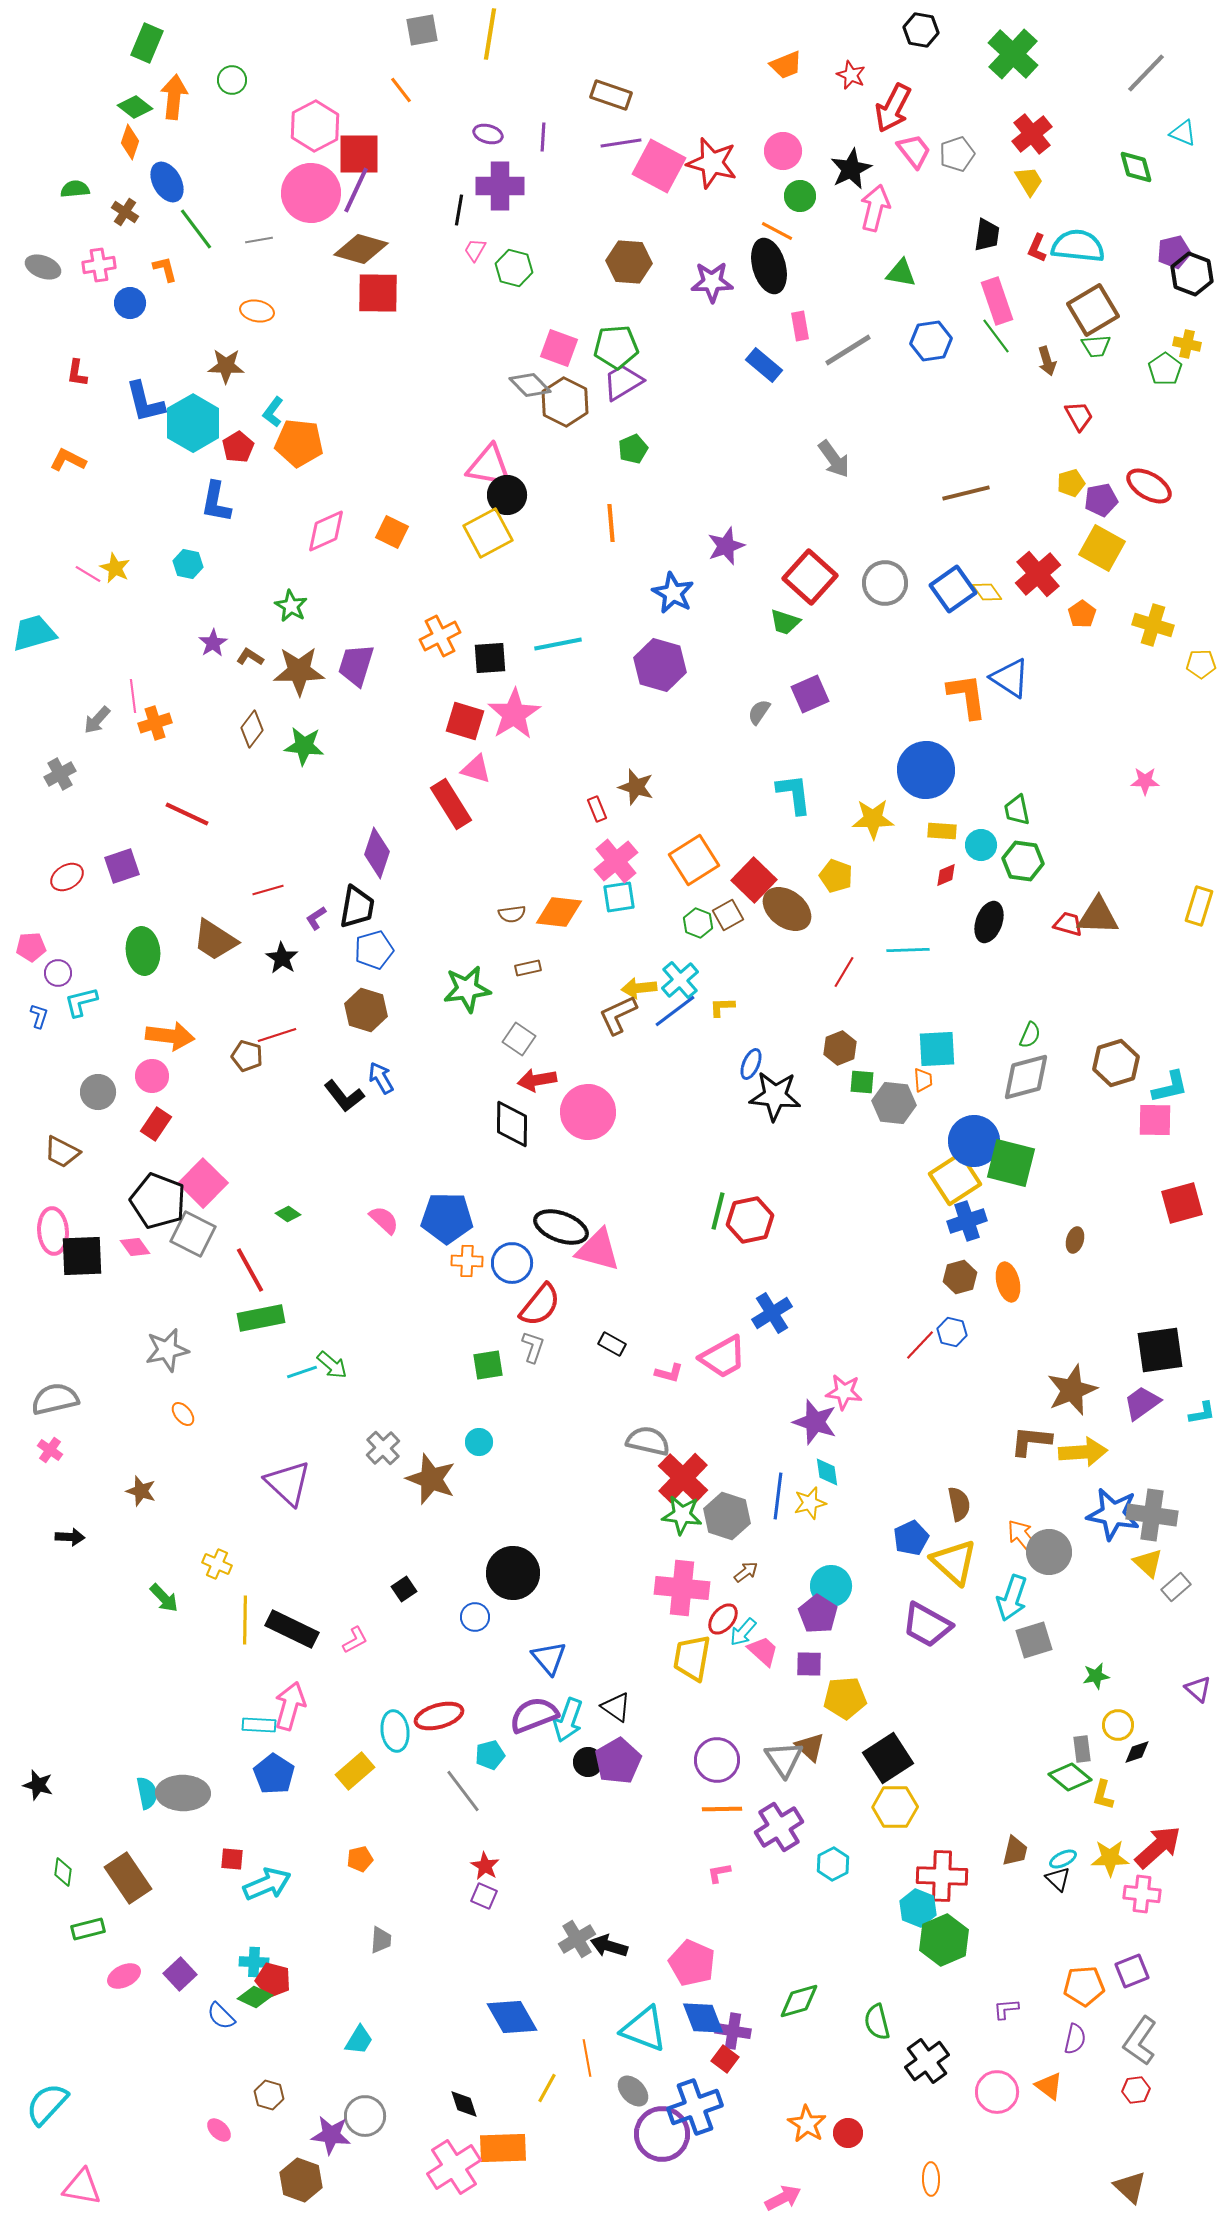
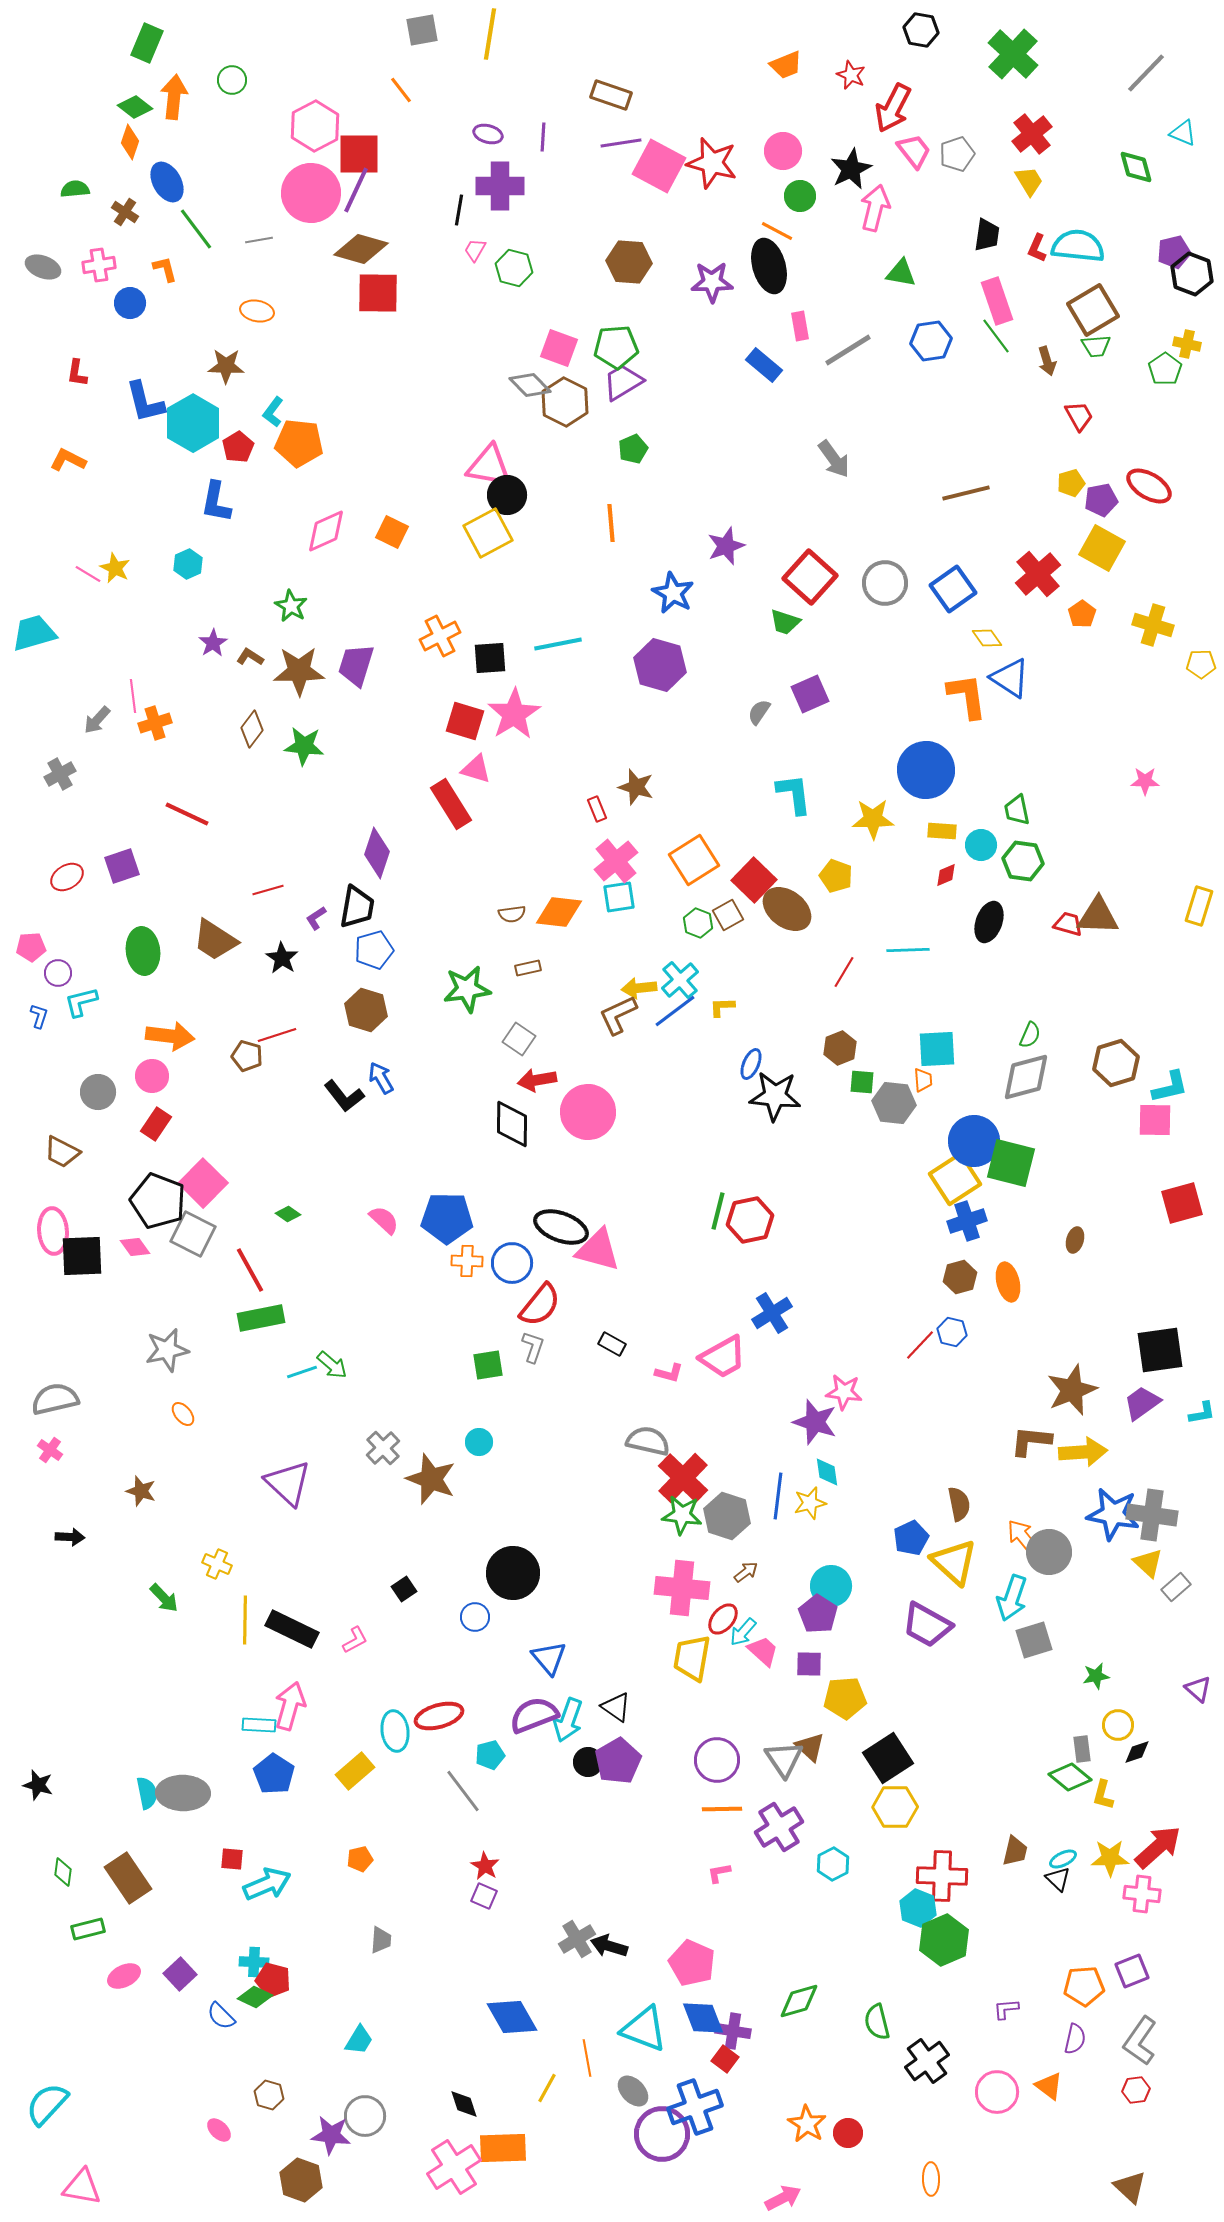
cyan hexagon at (188, 564): rotated 24 degrees clockwise
yellow diamond at (987, 592): moved 46 px down
